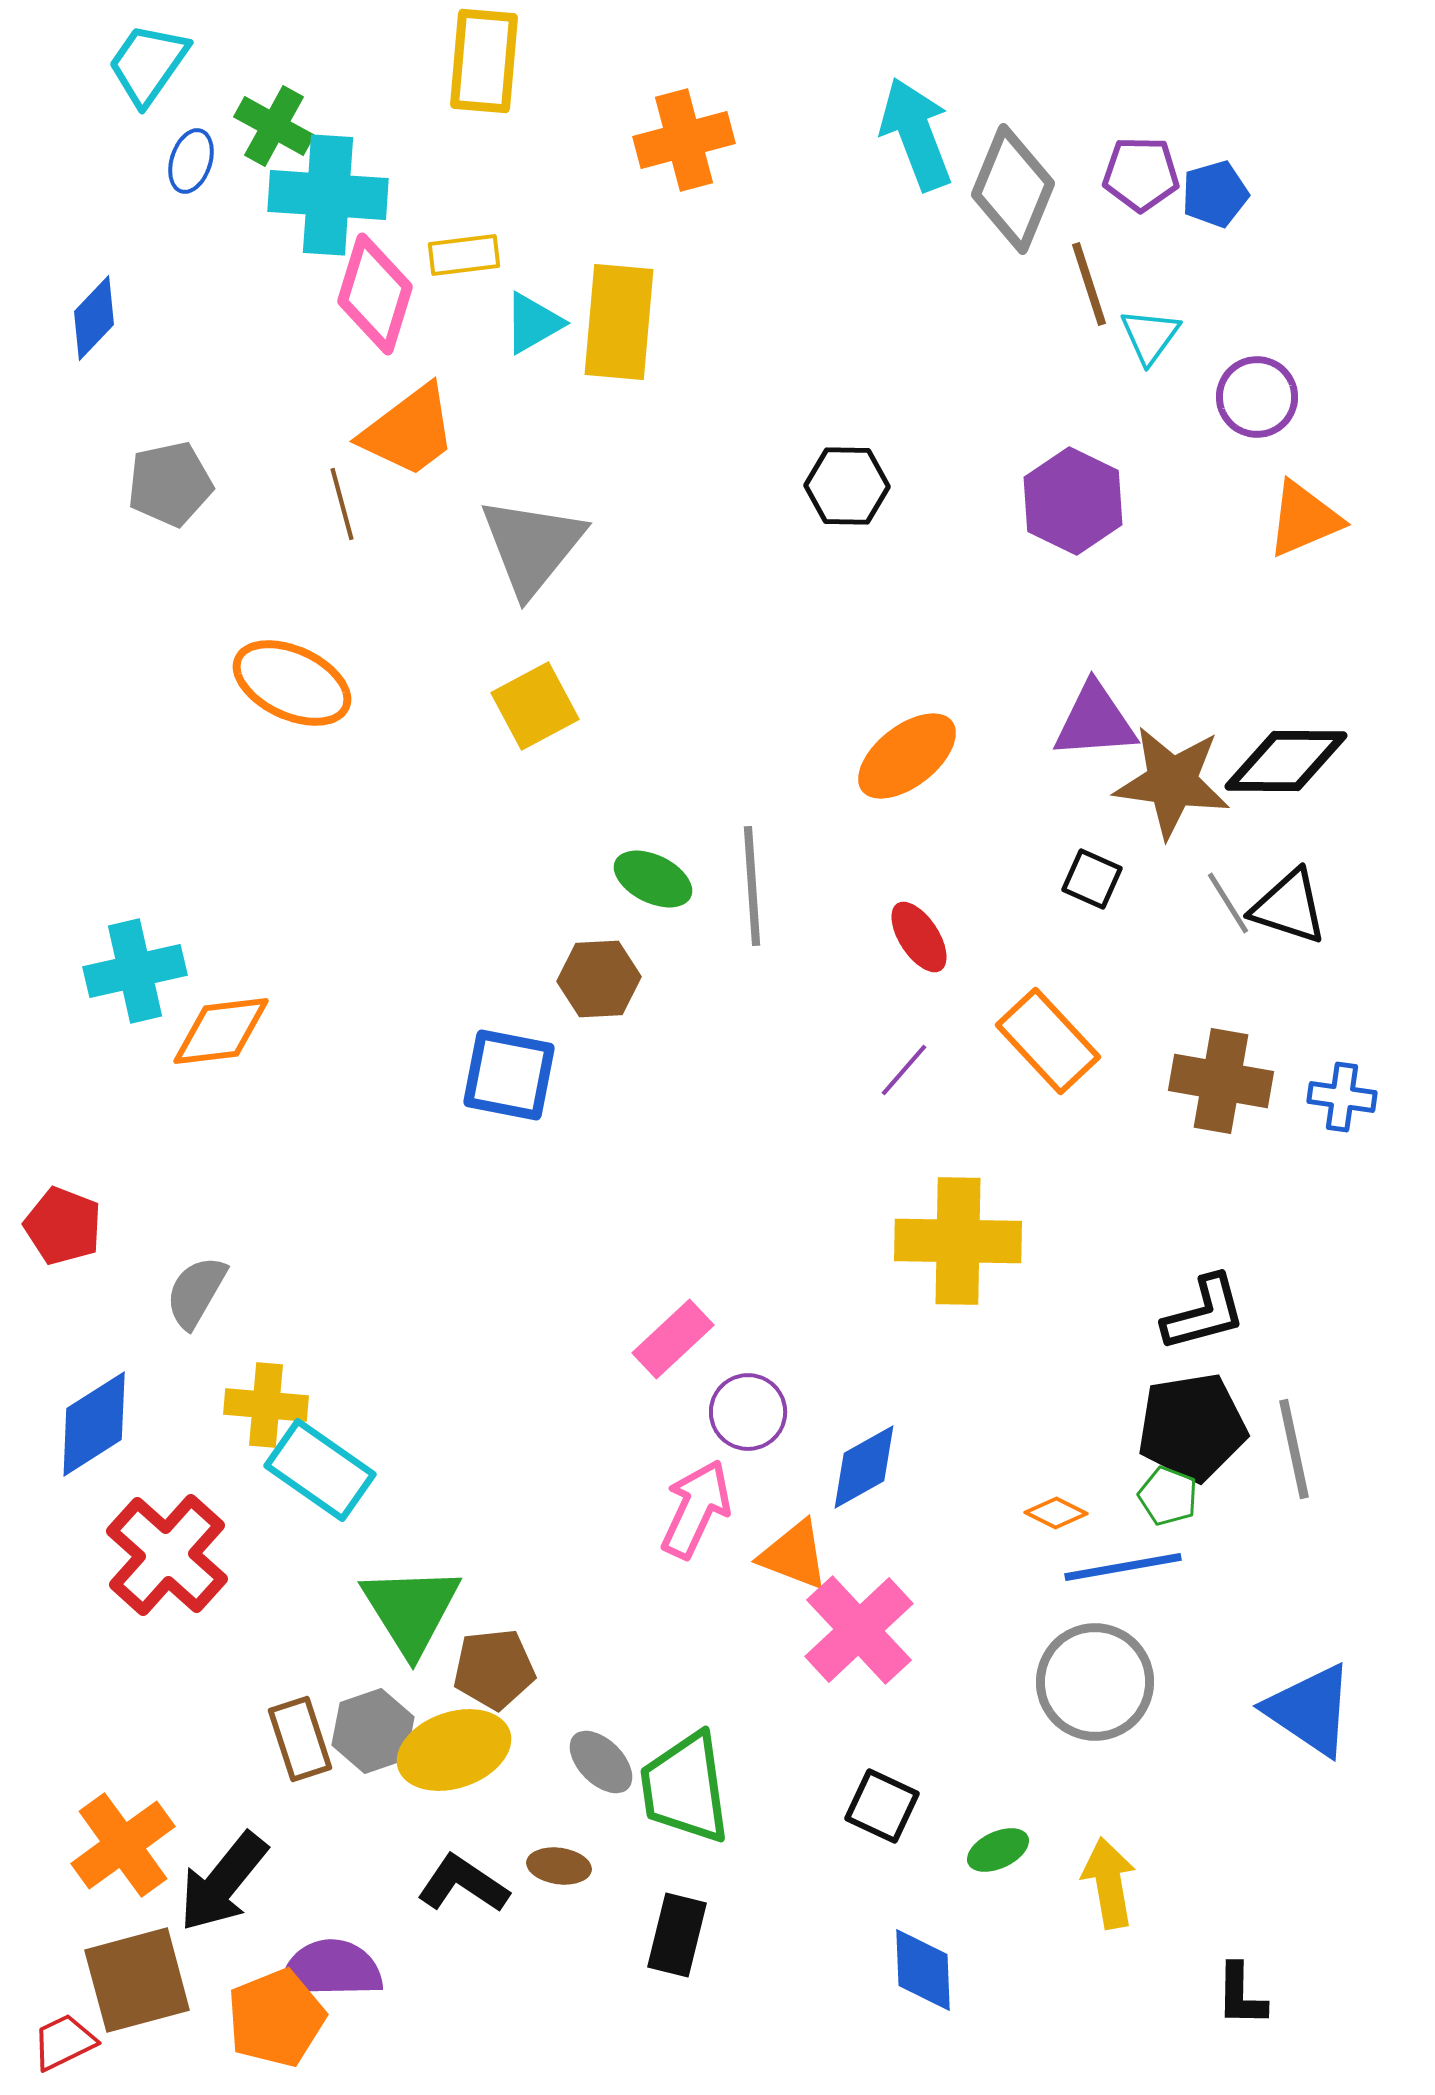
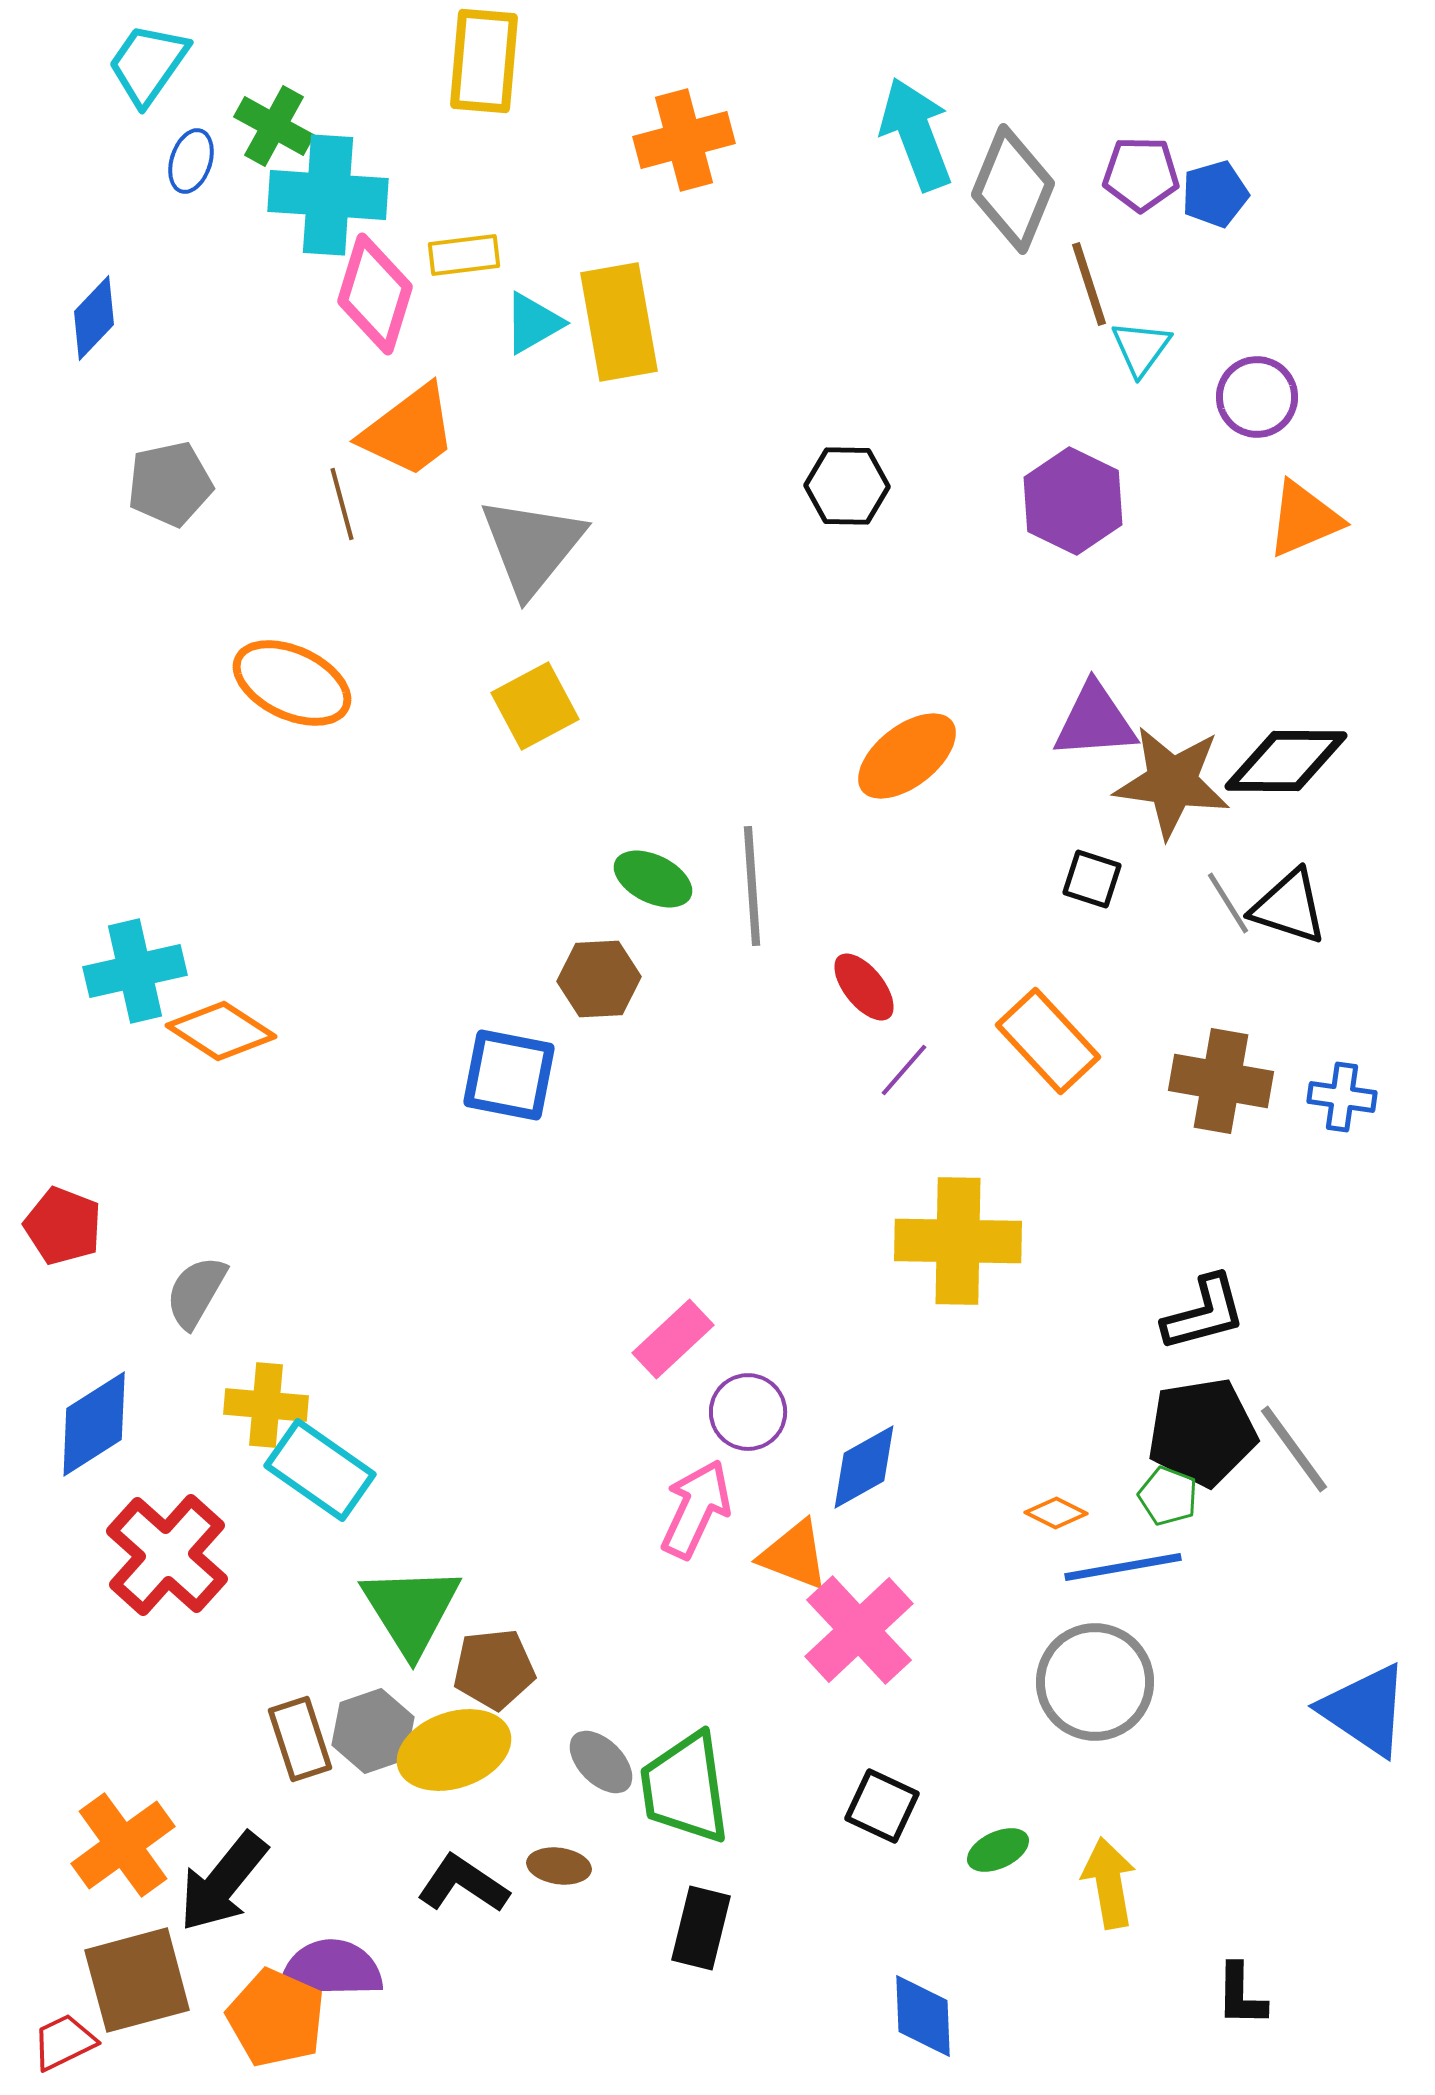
yellow rectangle at (619, 322): rotated 15 degrees counterclockwise
cyan triangle at (1150, 336): moved 9 px left, 12 px down
black square at (1092, 879): rotated 6 degrees counterclockwise
red ellipse at (919, 937): moved 55 px left, 50 px down; rotated 6 degrees counterclockwise
orange diamond at (221, 1031): rotated 40 degrees clockwise
black pentagon at (1192, 1427): moved 10 px right, 5 px down
gray line at (1294, 1449): rotated 24 degrees counterclockwise
blue triangle at (1310, 1710): moved 55 px right
black rectangle at (677, 1935): moved 24 px right, 7 px up
blue diamond at (923, 1970): moved 46 px down
orange pentagon at (276, 2018): rotated 26 degrees counterclockwise
